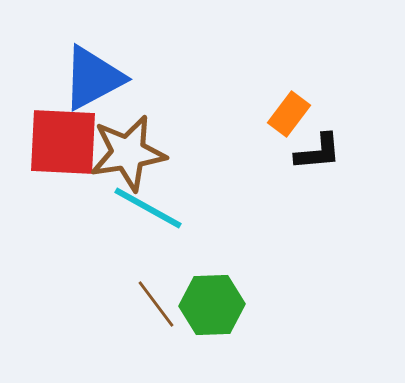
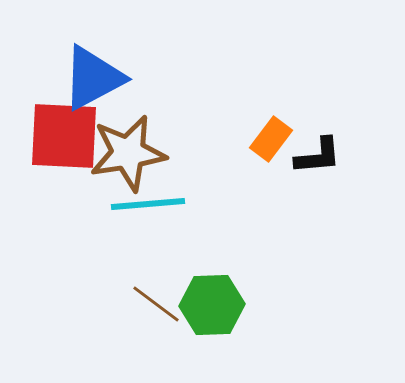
orange rectangle: moved 18 px left, 25 px down
red square: moved 1 px right, 6 px up
black L-shape: moved 4 px down
cyan line: moved 4 px up; rotated 34 degrees counterclockwise
brown line: rotated 16 degrees counterclockwise
